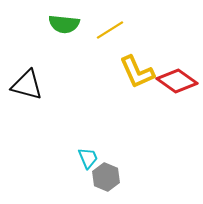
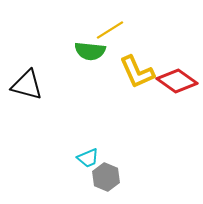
green semicircle: moved 26 px right, 27 px down
cyan trapezoid: rotated 90 degrees clockwise
